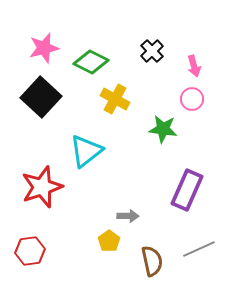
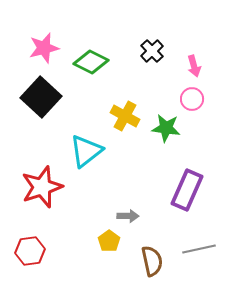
yellow cross: moved 10 px right, 17 px down
green star: moved 3 px right, 1 px up
gray line: rotated 12 degrees clockwise
